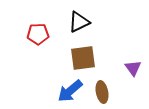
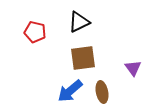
red pentagon: moved 3 px left, 2 px up; rotated 15 degrees clockwise
